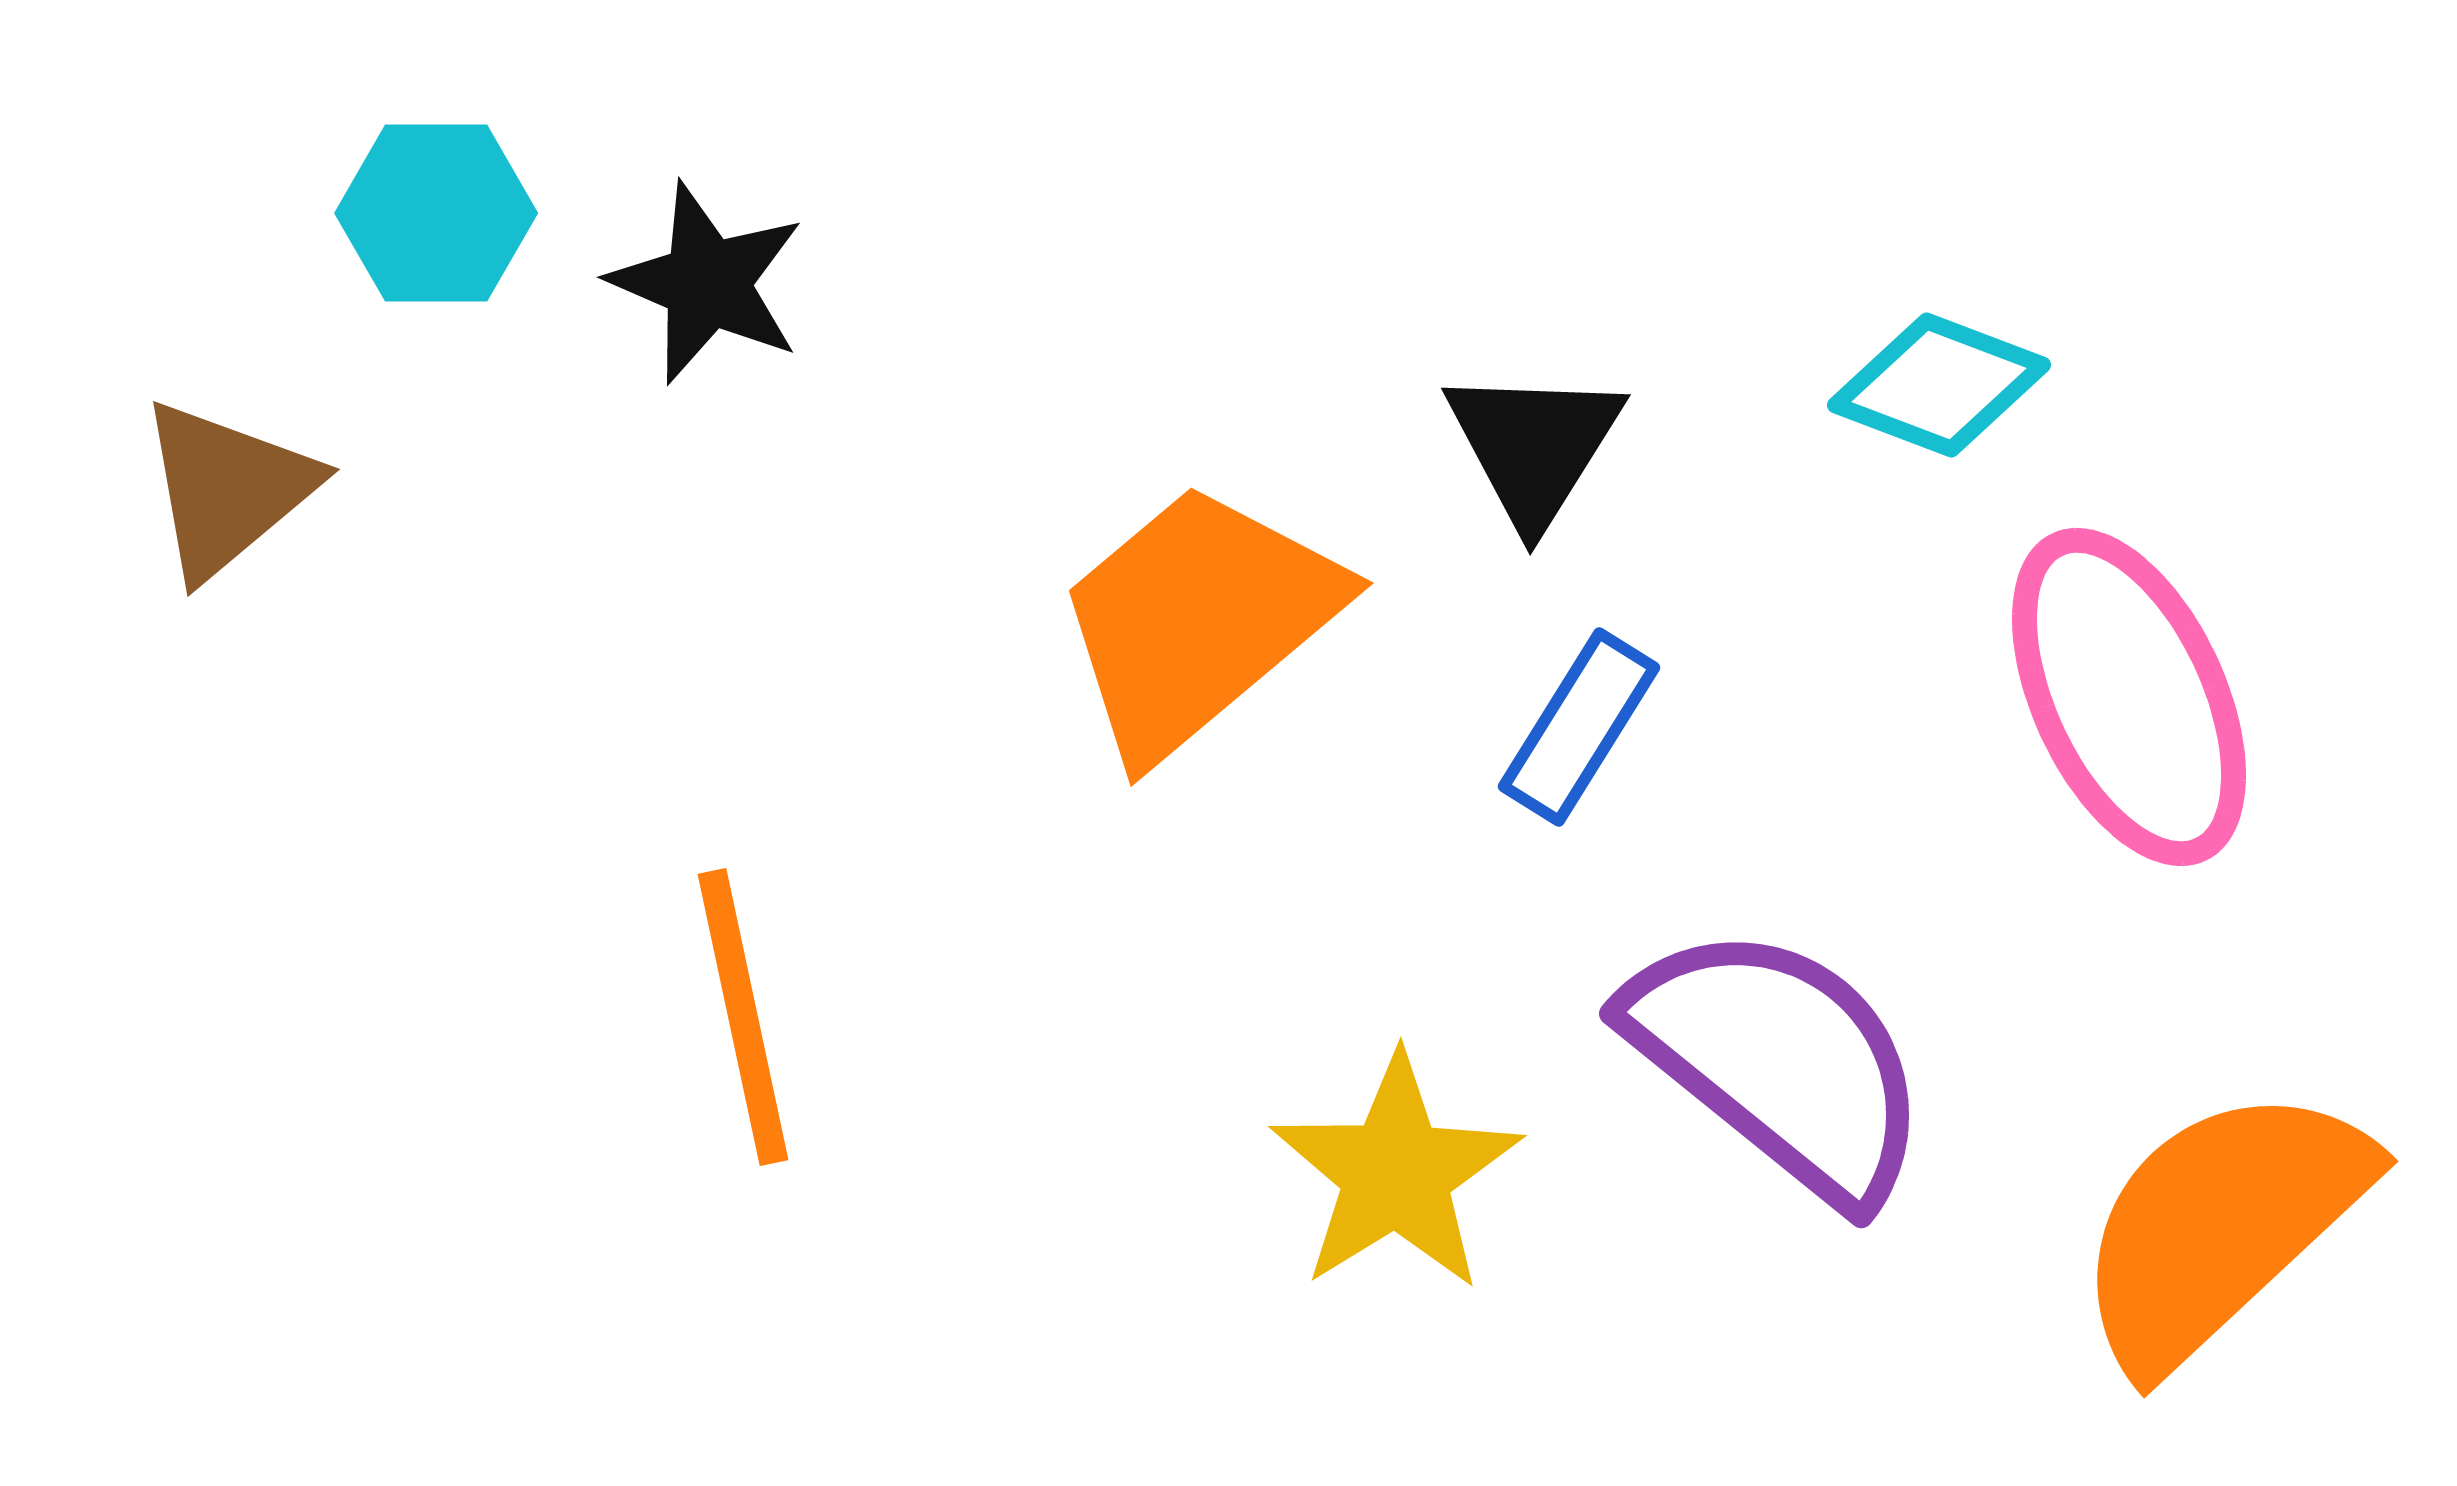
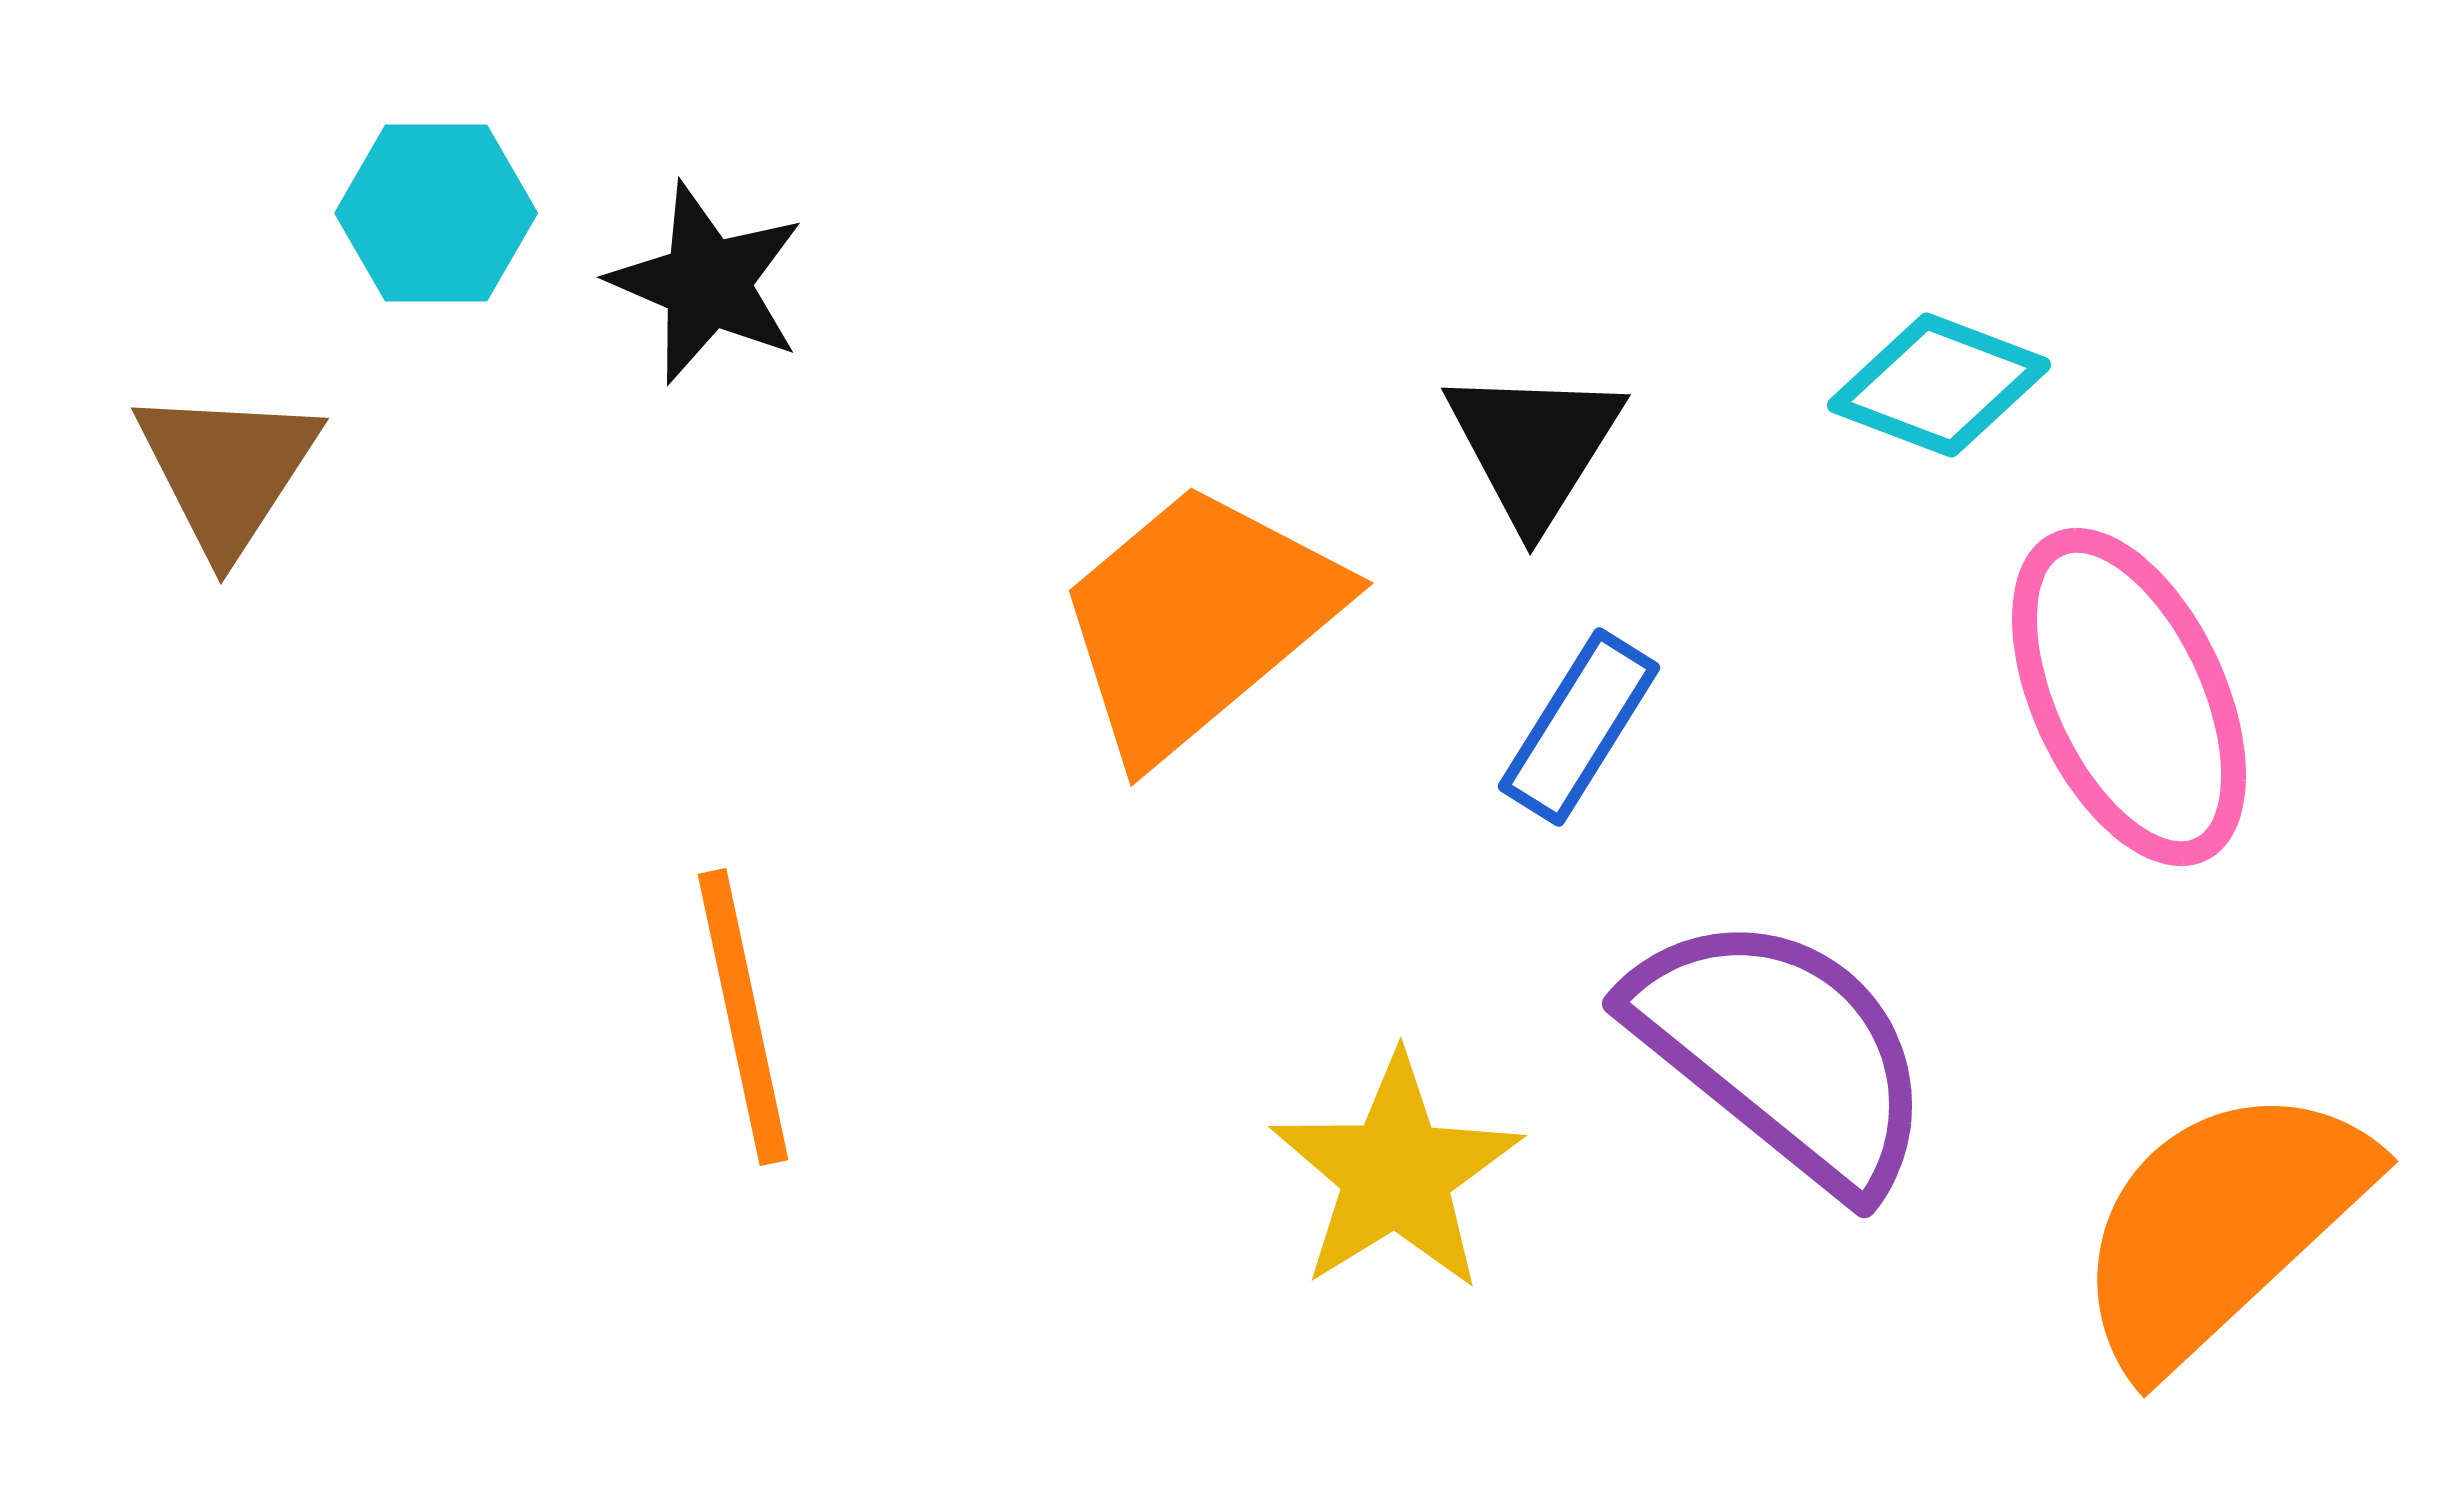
brown triangle: moved 19 px up; rotated 17 degrees counterclockwise
purple semicircle: moved 3 px right, 10 px up
